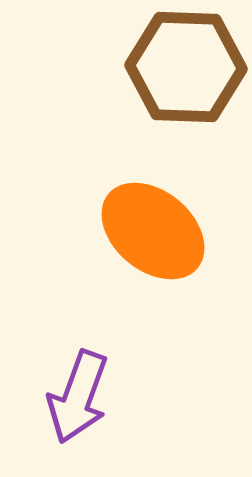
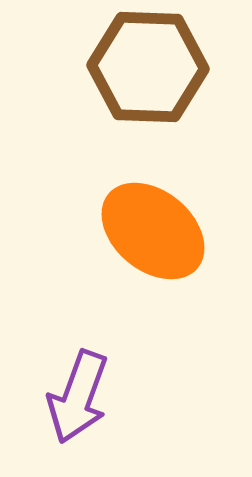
brown hexagon: moved 38 px left
